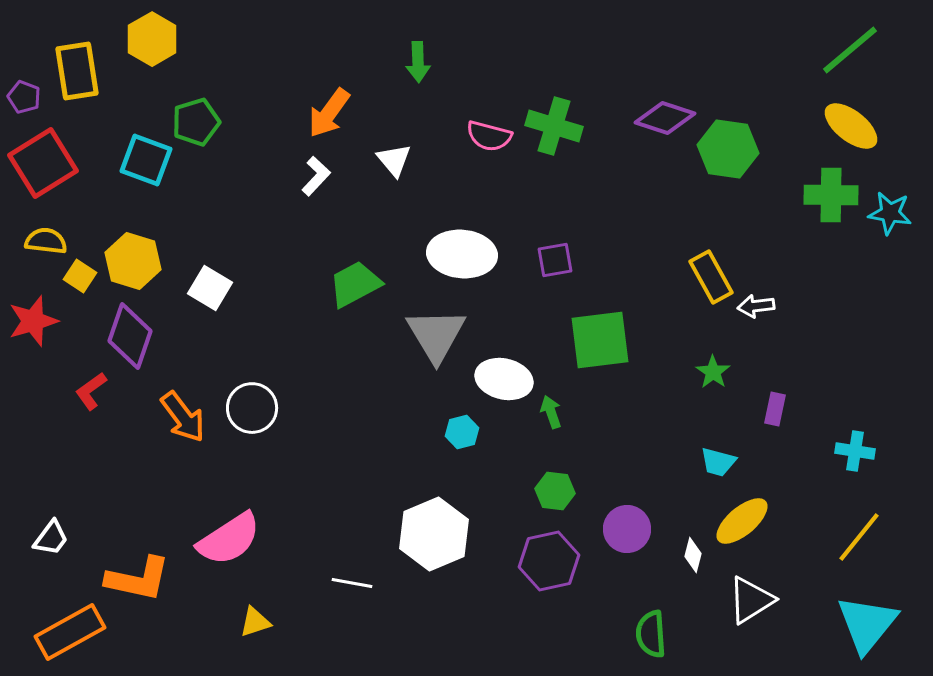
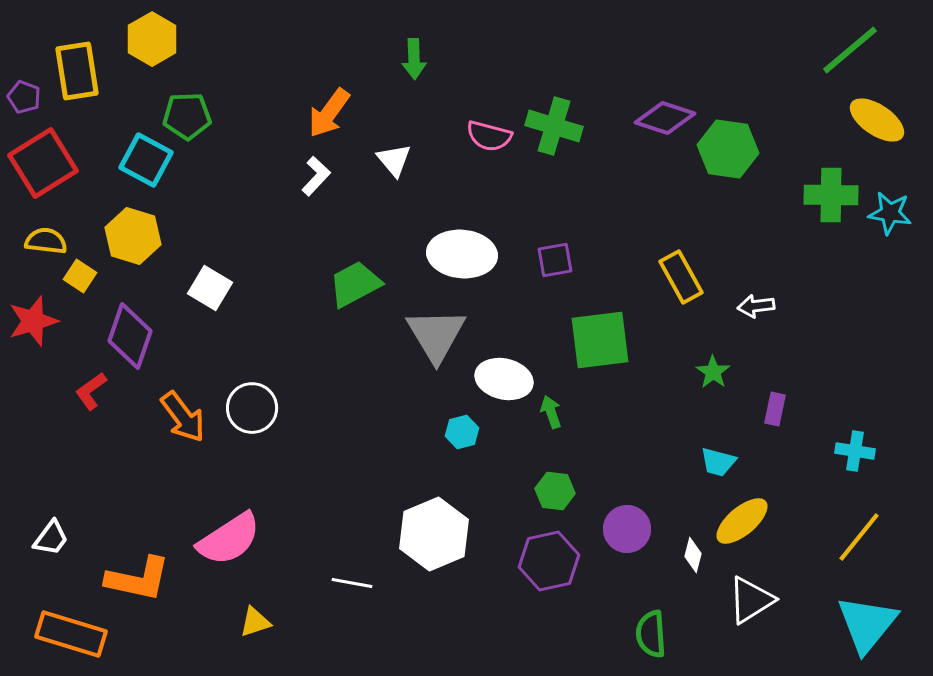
green arrow at (418, 62): moved 4 px left, 3 px up
green pentagon at (196, 122): moved 9 px left, 6 px up; rotated 15 degrees clockwise
yellow ellipse at (851, 126): moved 26 px right, 6 px up; rotated 4 degrees counterclockwise
cyan square at (146, 160): rotated 8 degrees clockwise
yellow hexagon at (133, 261): moved 25 px up
yellow rectangle at (711, 277): moved 30 px left
orange rectangle at (70, 632): moved 1 px right, 2 px down; rotated 46 degrees clockwise
